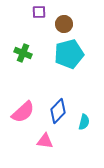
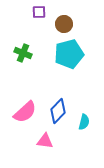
pink semicircle: moved 2 px right
